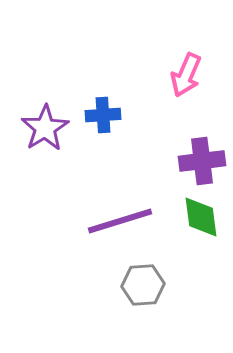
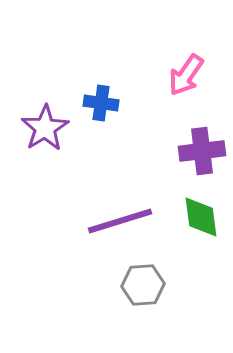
pink arrow: rotated 12 degrees clockwise
blue cross: moved 2 px left, 12 px up; rotated 12 degrees clockwise
purple cross: moved 10 px up
